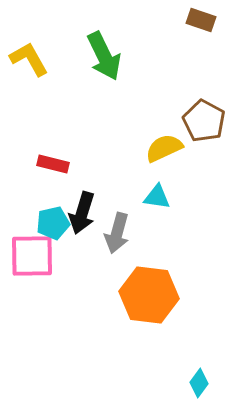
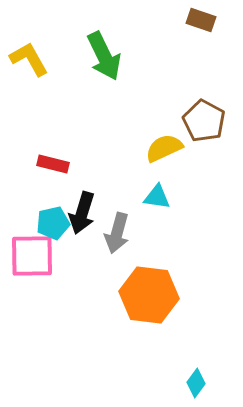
cyan diamond: moved 3 px left
